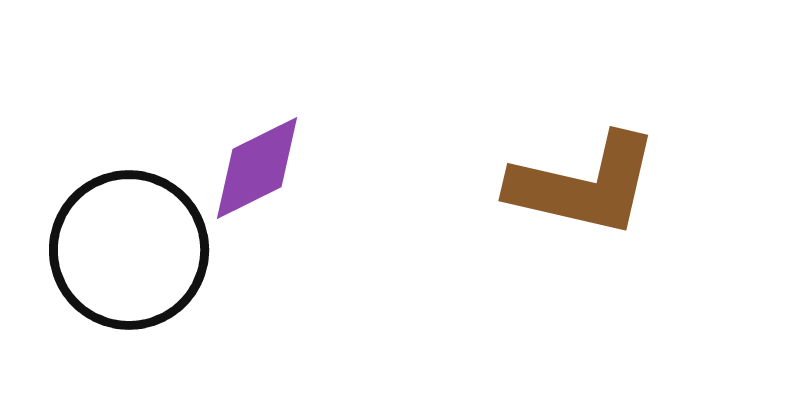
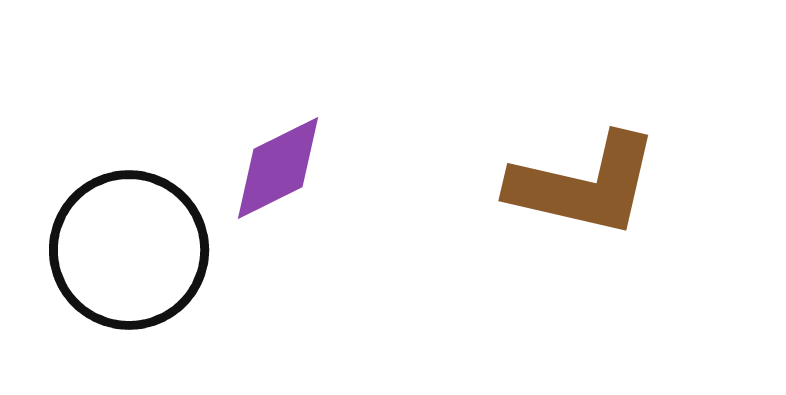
purple diamond: moved 21 px right
